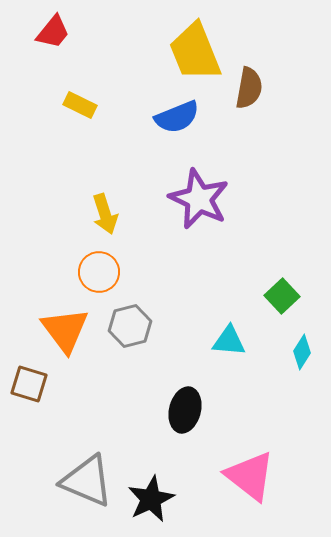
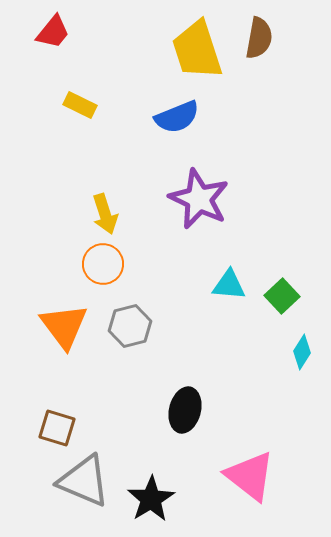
yellow trapezoid: moved 2 px right, 2 px up; rotated 4 degrees clockwise
brown semicircle: moved 10 px right, 50 px up
orange circle: moved 4 px right, 8 px up
orange triangle: moved 1 px left, 4 px up
cyan triangle: moved 56 px up
brown square: moved 28 px right, 44 px down
gray triangle: moved 3 px left
black star: rotated 6 degrees counterclockwise
